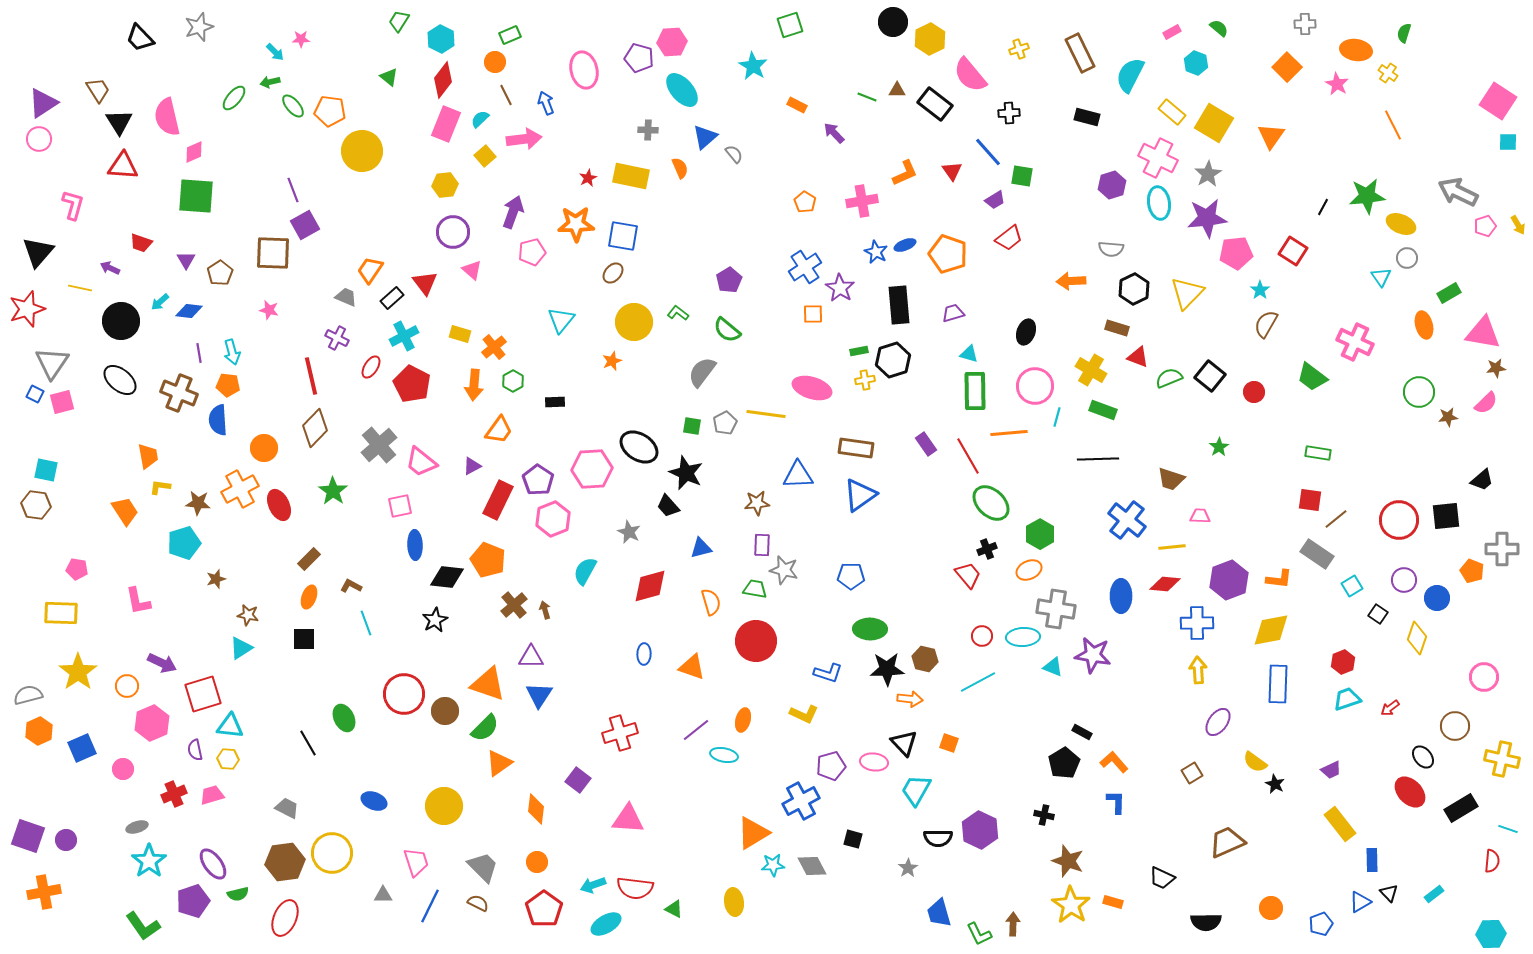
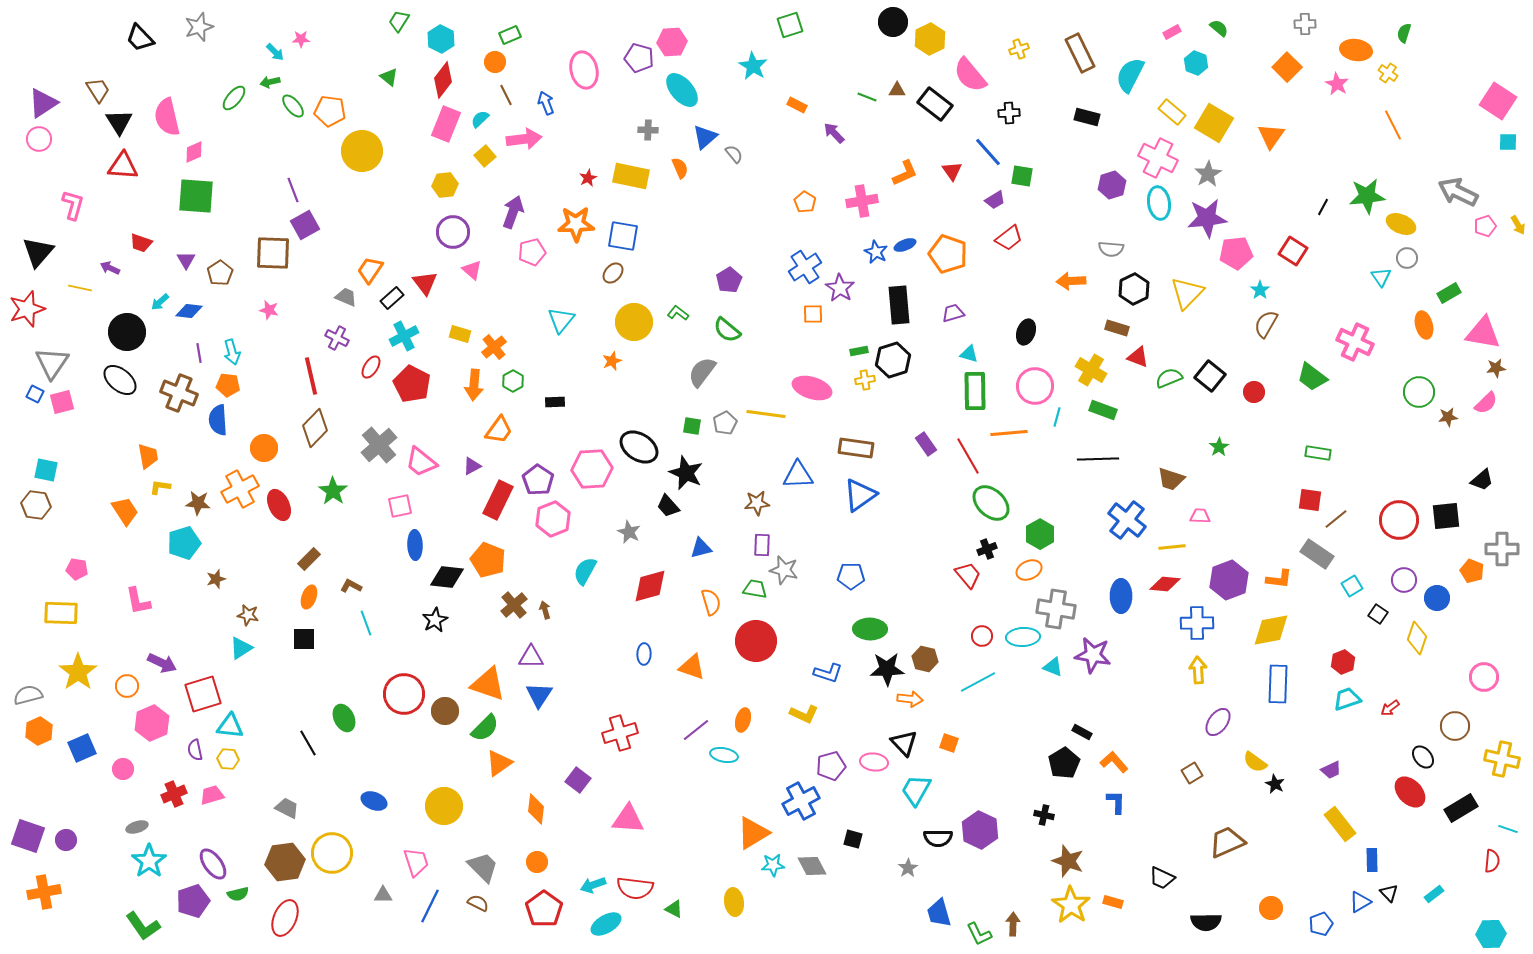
black circle at (121, 321): moved 6 px right, 11 px down
